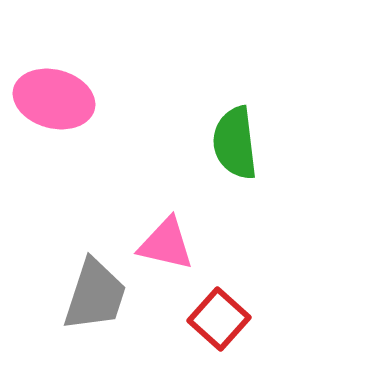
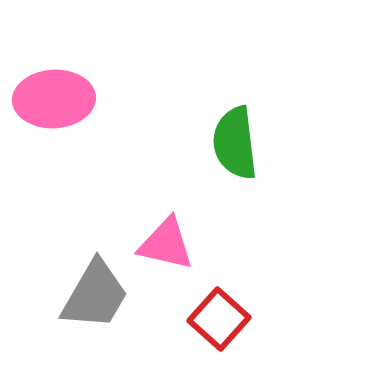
pink ellipse: rotated 18 degrees counterclockwise
gray trapezoid: rotated 12 degrees clockwise
